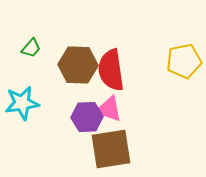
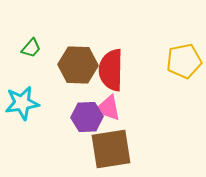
red semicircle: rotated 9 degrees clockwise
pink triangle: moved 1 px left, 1 px up
